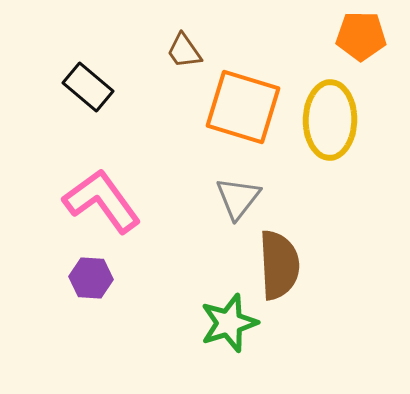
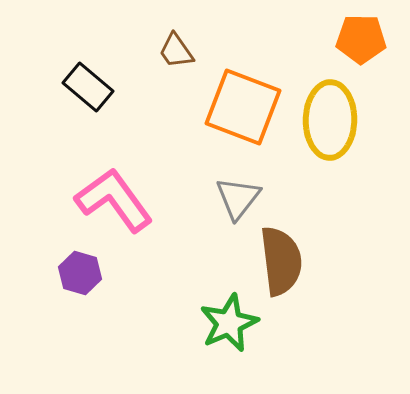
orange pentagon: moved 3 px down
brown trapezoid: moved 8 px left
orange square: rotated 4 degrees clockwise
pink L-shape: moved 12 px right, 1 px up
brown semicircle: moved 2 px right, 4 px up; rotated 4 degrees counterclockwise
purple hexagon: moved 11 px left, 5 px up; rotated 12 degrees clockwise
green star: rotated 6 degrees counterclockwise
